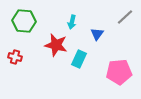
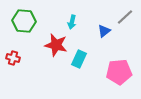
blue triangle: moved 7 px right, 3 px up; rotated 16 degrees clockwise
red cross: moved 2 px left, 1 px down
